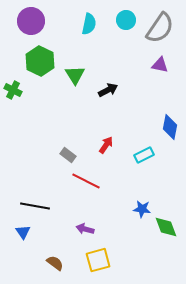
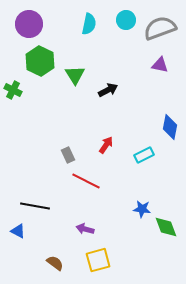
purple circle: moved 2 px left, 3 px down
gray semicircle: rotated 144 degrees counterclockwise
gray rectangle: rotated 28 degrees clockwise
blue triangle: moved 5 px left, 1 px up; rotated 28 degrees counterclockwise
